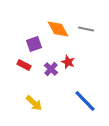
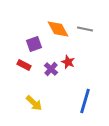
gray line: moved 1 px left
blue line: rotated 60 degrees clockwise
